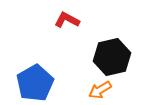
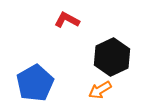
black hexagon: rotated 12 degrees counterclockwise
